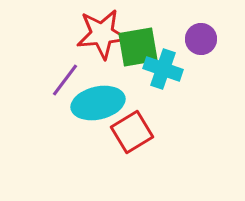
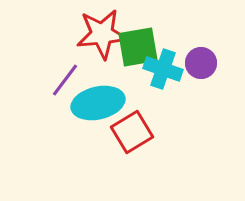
purple circle: moved 24 px down
